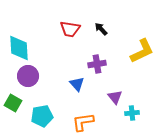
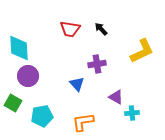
purple triangle: moved 1 px right; rotated 21 degrees counterclockwise
